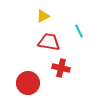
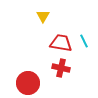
yellow triangle: rotated 32 degrees counterclockwise
cyan line: moved 5 px right, 10 px down
red trapezoid: moved 12 px right, 1 px down
